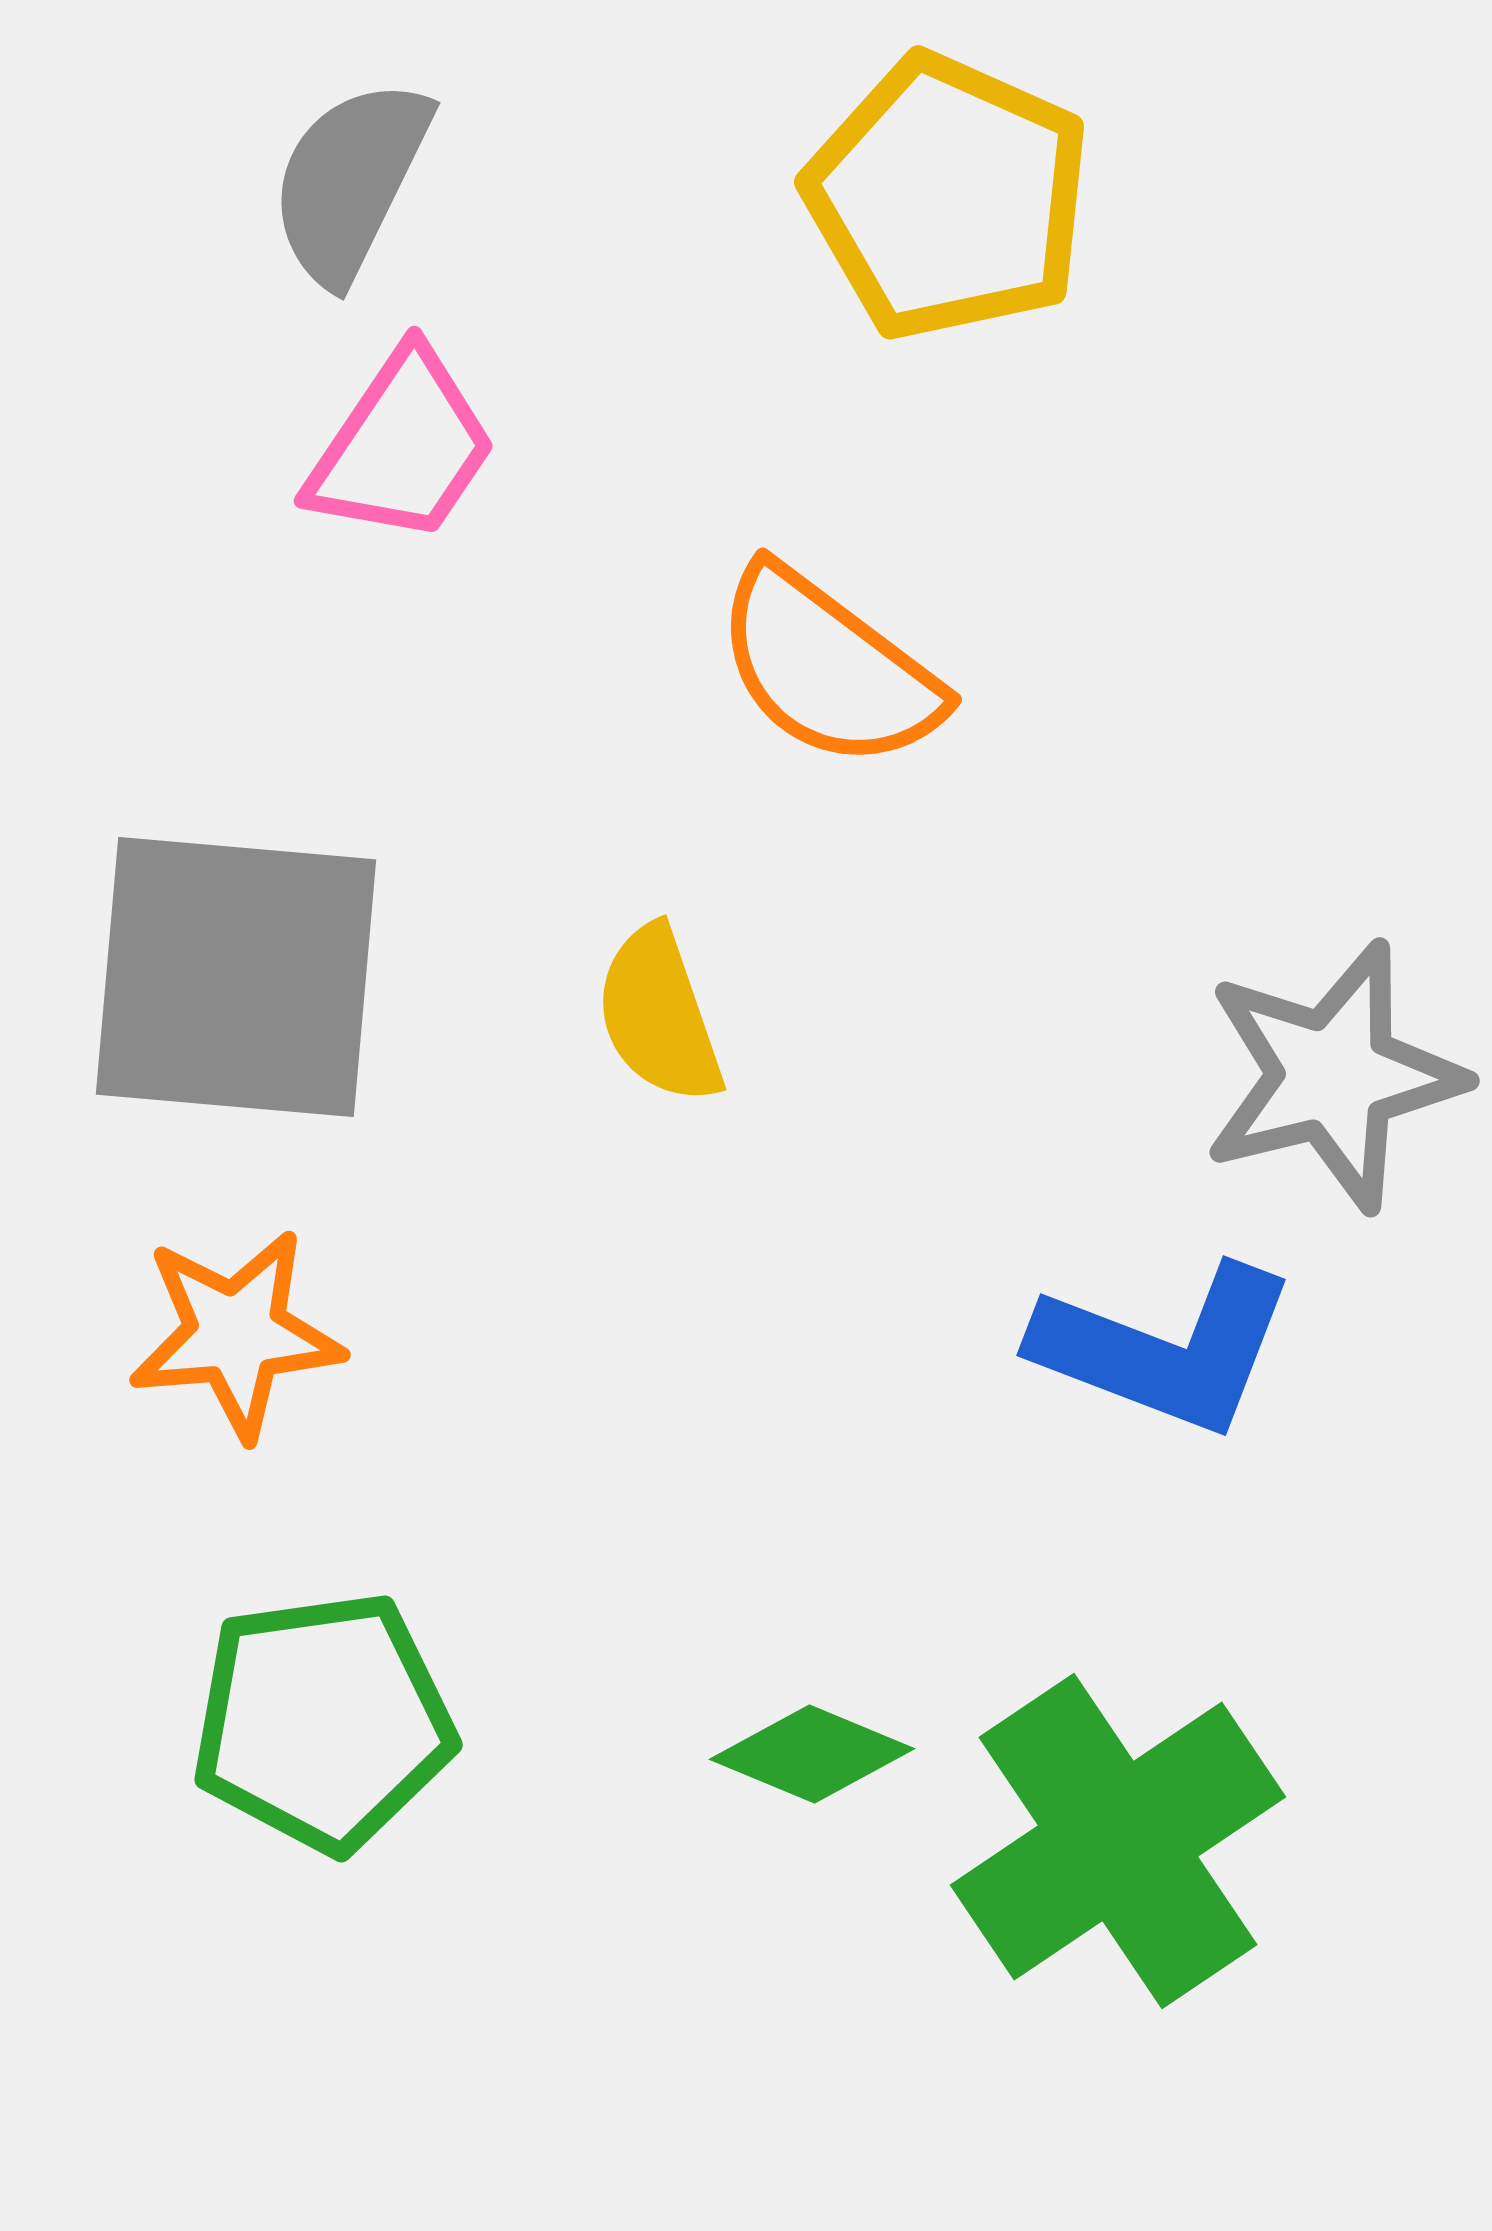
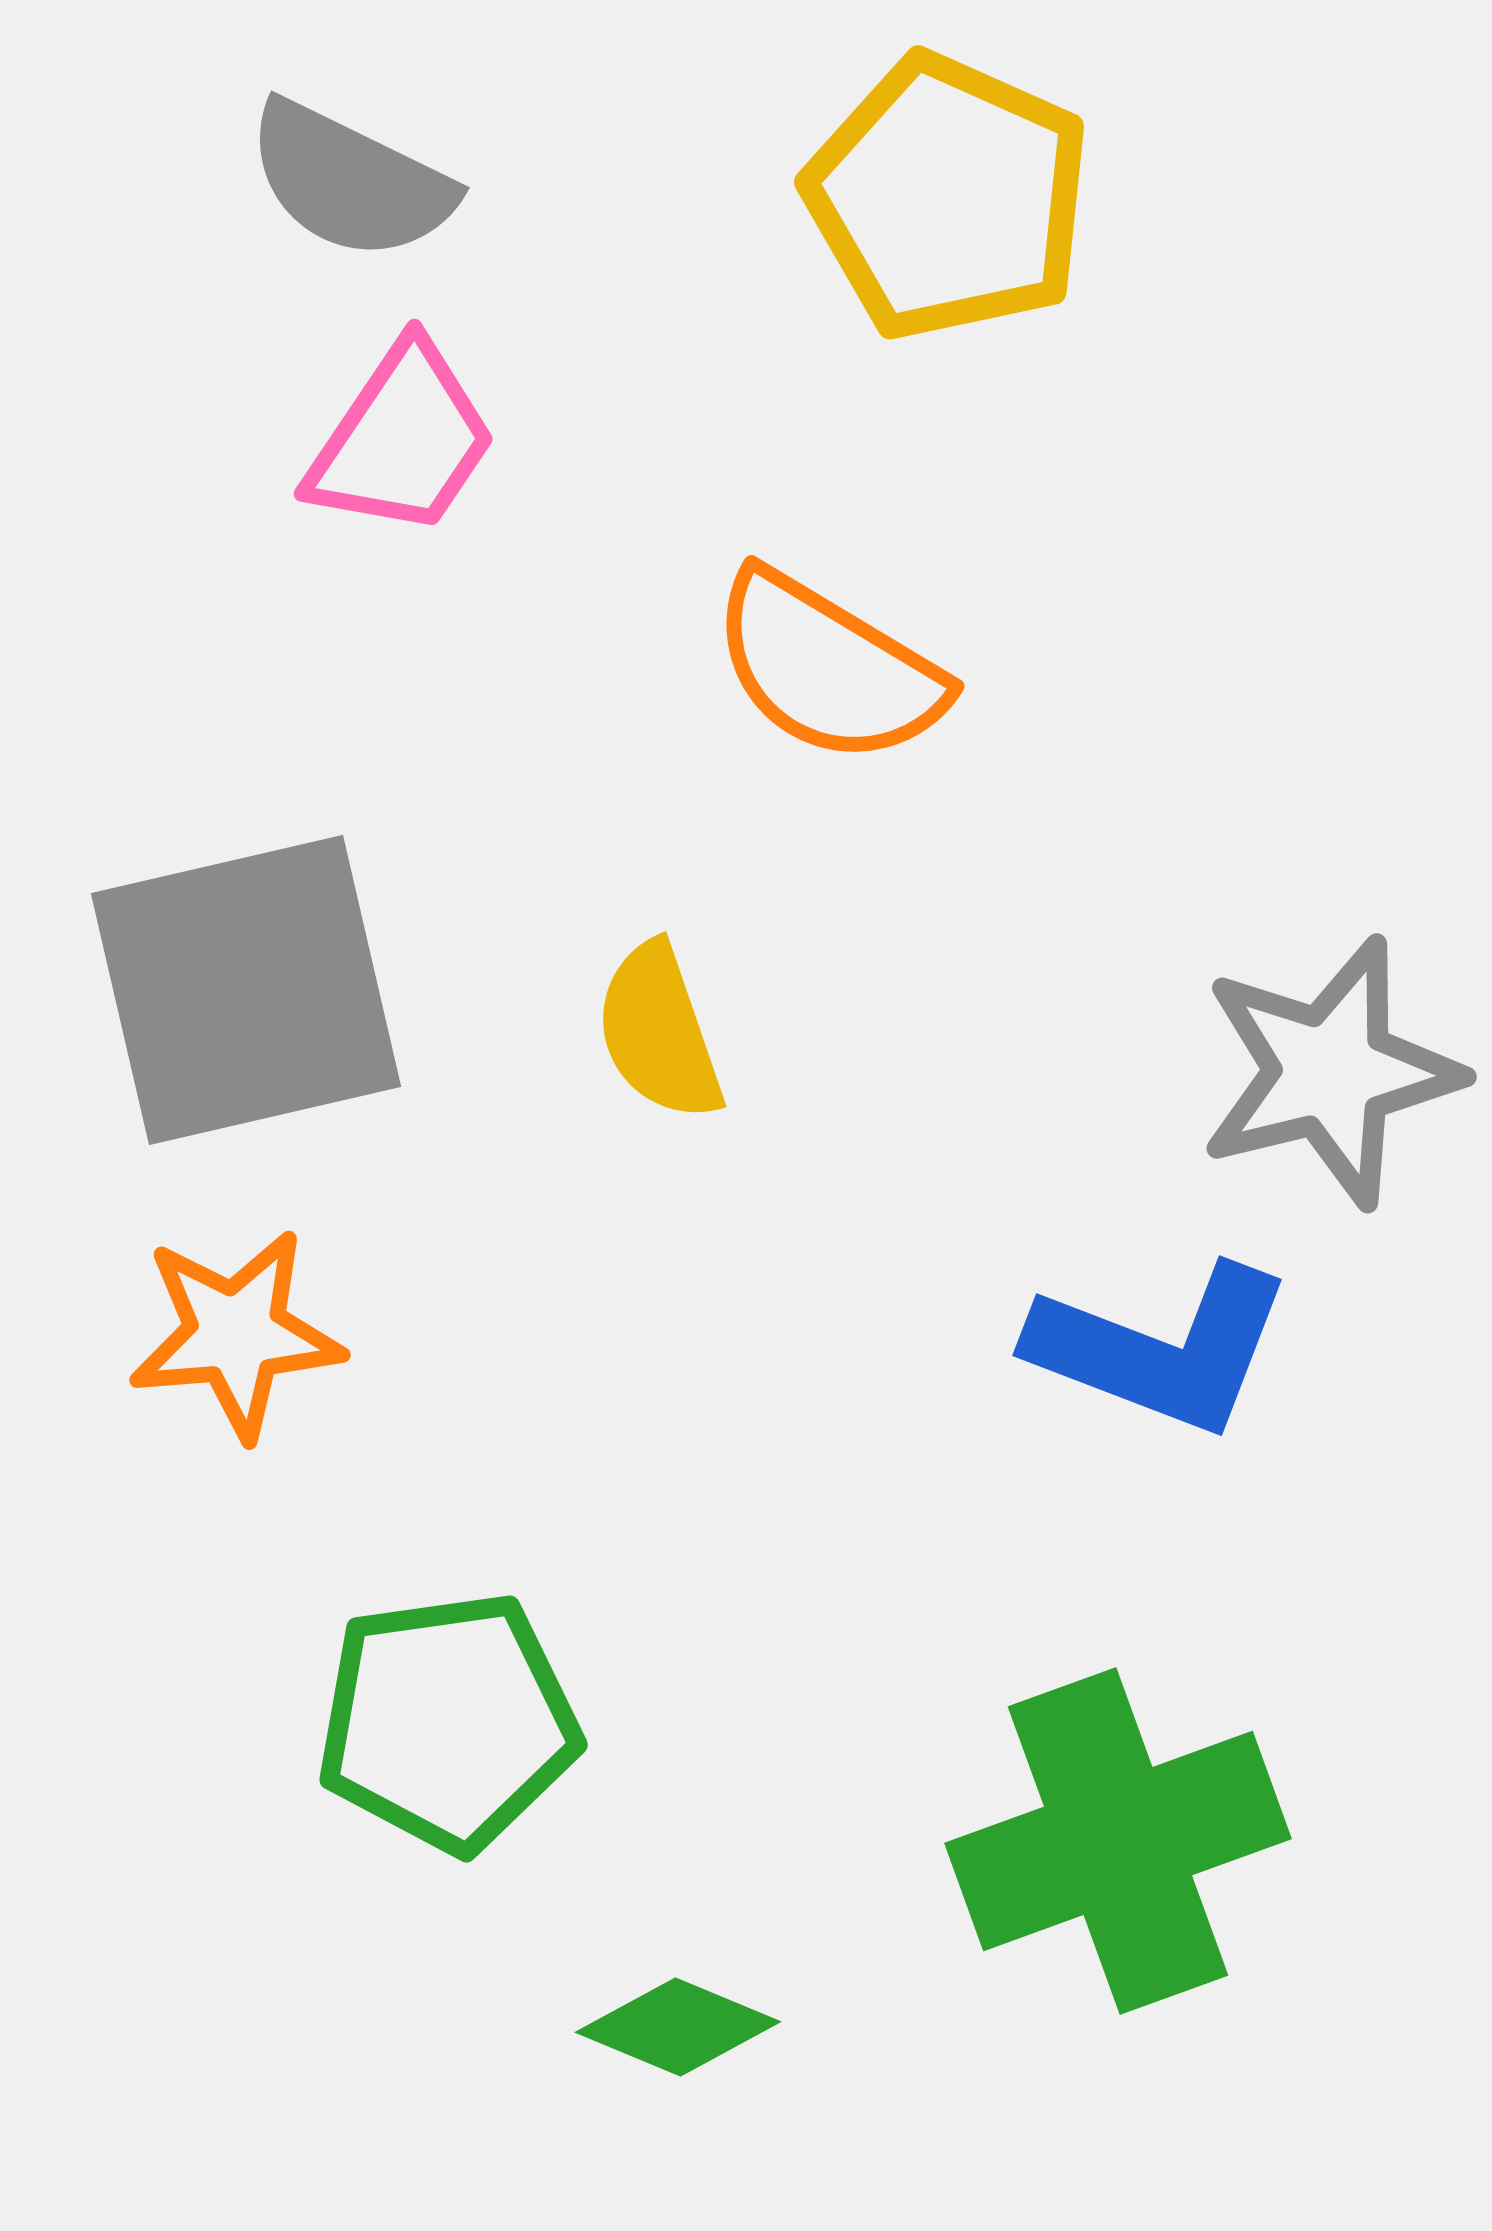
gray semicircle: rotated 90 degrees counterclockwise
pink trapezoid: moved 7 px up
orange semicircle: rotated 6 degrees counterclockwise
gray square: moved 10 px right, 13 px down; rotated 18 degrees counterclockwise
yellow semicircle: moved 17 px down
gray star: moved 3 px left, 4 px up
blue L-shape: moved 4 px left
green pentagon: moved 125 px right
green diamond: moved 134 px left, 273 px down
green cross: rotated 14 degrees clockwise
